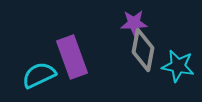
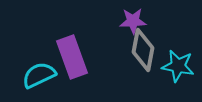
purple star: moved 1 px left, 2 px up
